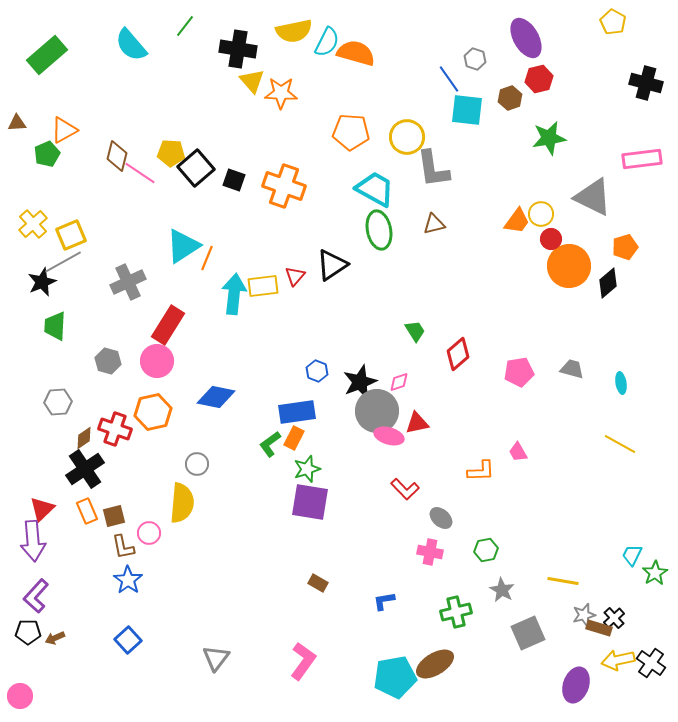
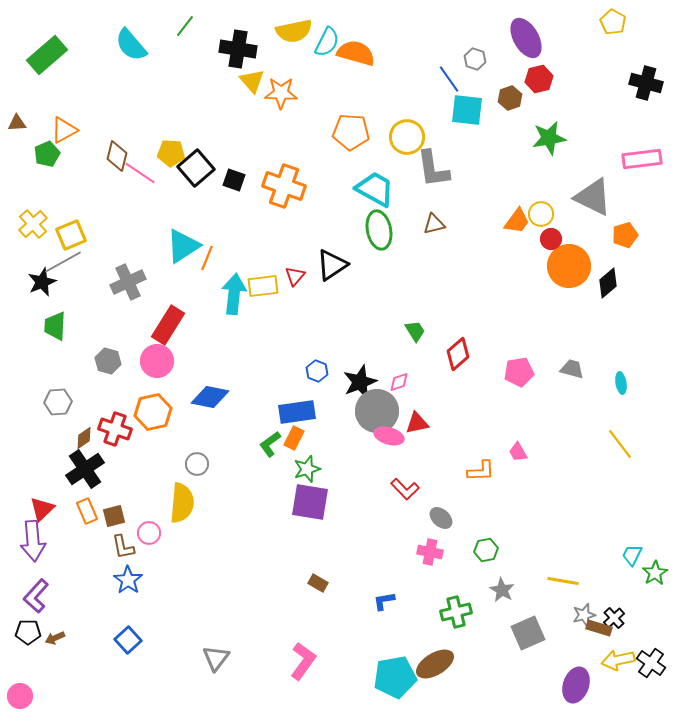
orange pentagon at (625, 247): moved 12 px up
blue diamond at (216, 397): moved 6 px left
yellow line at (620, 444): rotated 24 degrees clockwise
